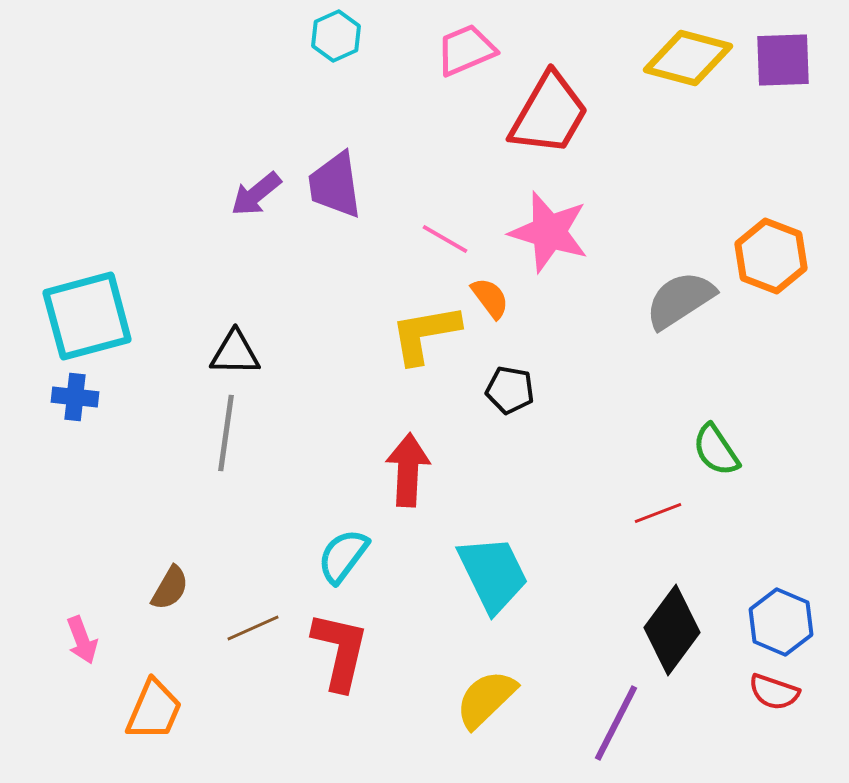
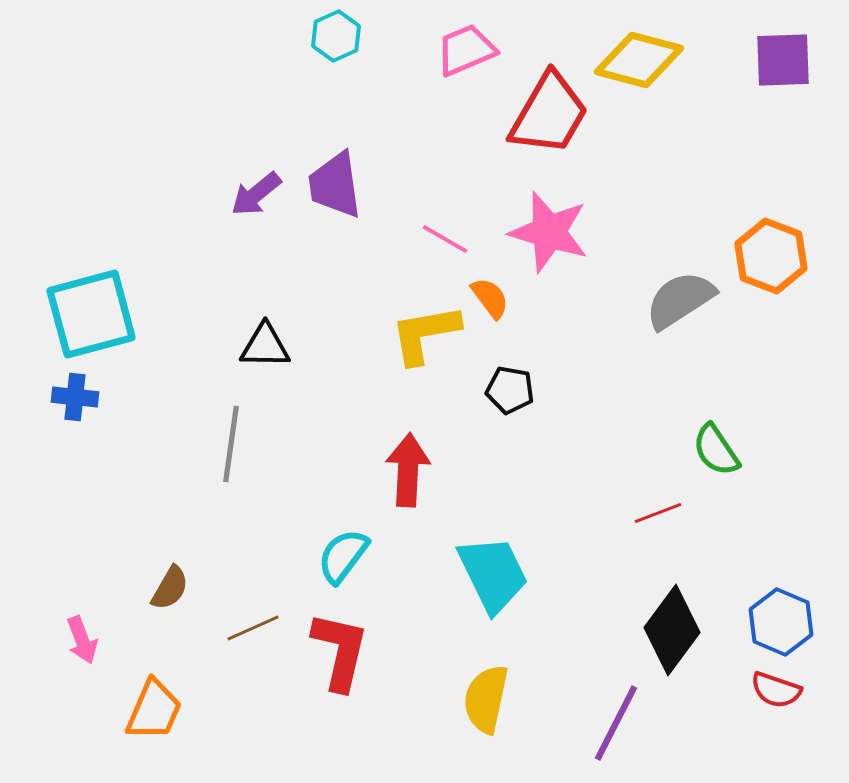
yellow diamond: moved 49 px left, 2 px down
cyan square: moved 4 px right, 2 px up
black triangle: moved 30 px right, 7 px up
gray line: moved 5 px right, 11 px down
red semicircle: moved 2 px right, 2 px up
yellow semicircle: rotated 34 degrees counterclockwise
